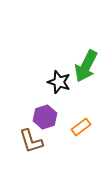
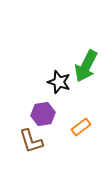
purple hexagon: moved 2 px left, 3 px up; rotated 10 degrees clockwise
